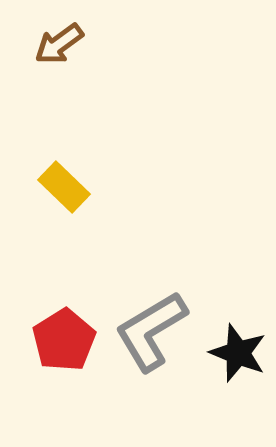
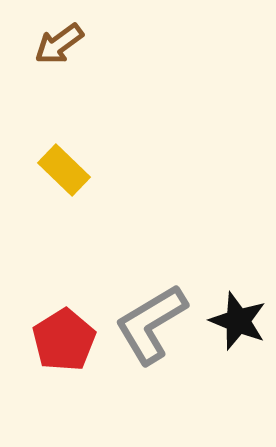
yellow rectangle: moved 17 px up
gray L-shape: moved 7 px up
black star: moved 32 px up
